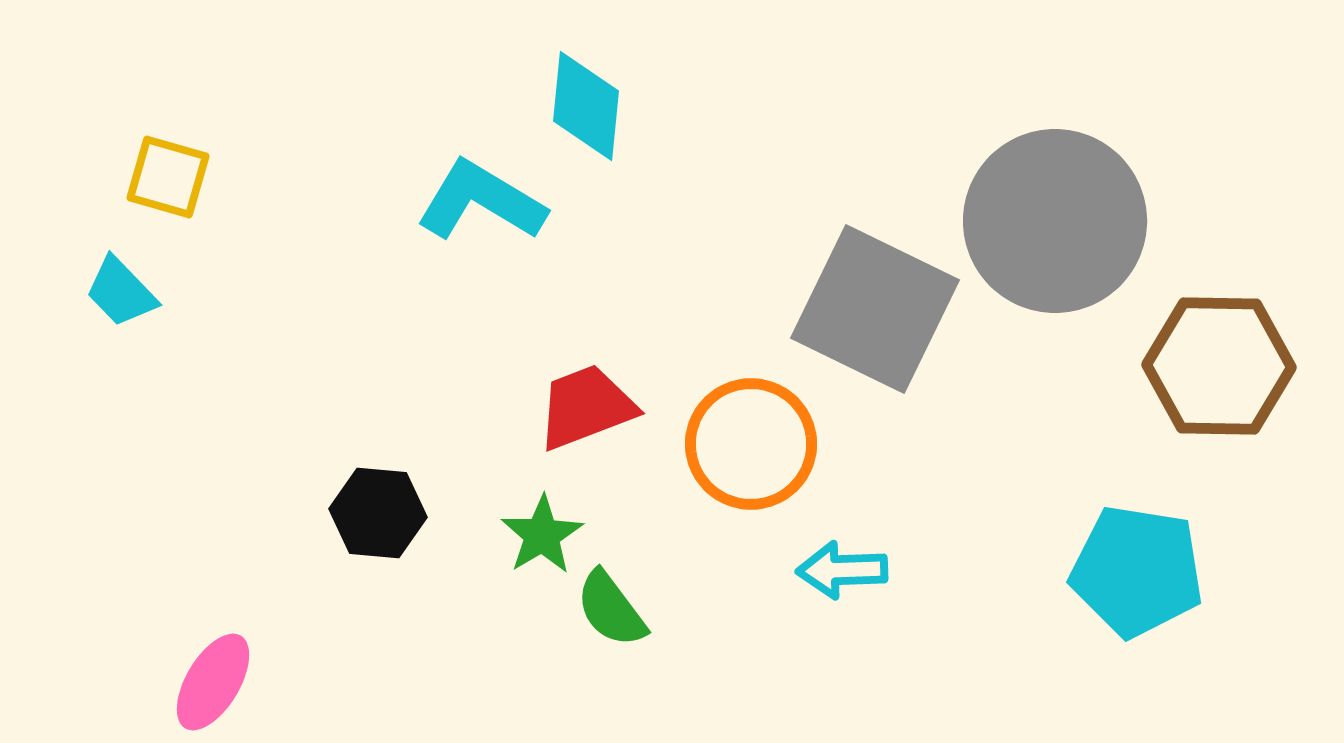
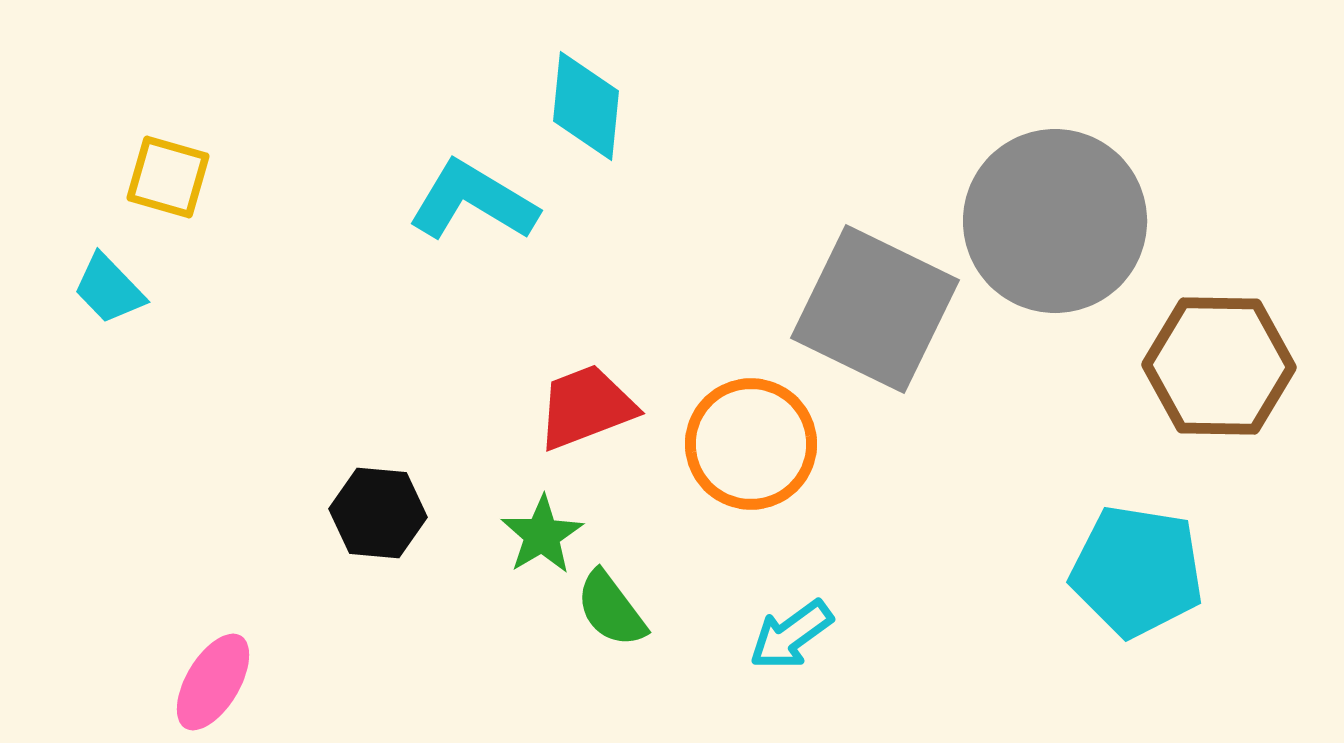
cyan L-shape: moved 8 px left
cyan trapezoid: moved 12 px left, 3 px up
cyan arrow: moved 51 px left, 65 px down; rotated 34 degrees counterclockwise
